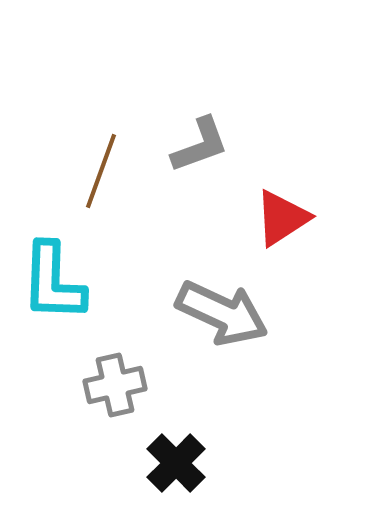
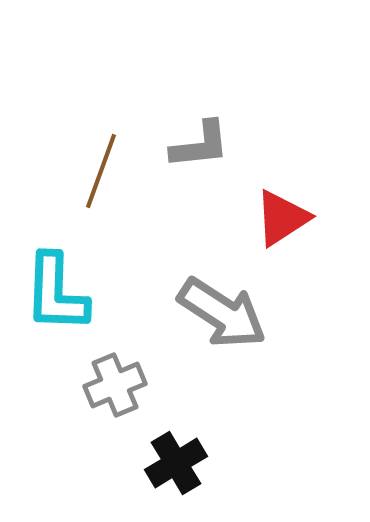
gray L-shape: rotated 14 degrees clockwise
cyan L-shape: moved 3 px right, 11 px down
gray arrow: rotated 8 degrees clockwise
gray cross: rotated 10 degrees counterclockwise
black cross: rotated 14 degrees clockwise
